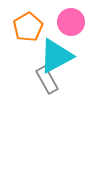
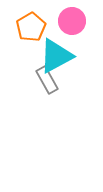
pink circle: moved 1 px right, 1 px up
orange pentagon: moved 3 px right
